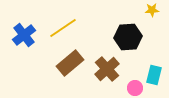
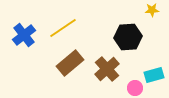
cyan rectangle: rotated 60 degrees clockwise
